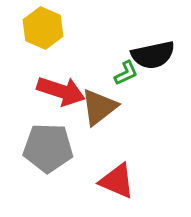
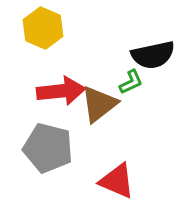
green L-shape: moved 5 px right, 9 px down
red arrow: rotated 24 degrees counterclockwise
brown triangle: moved 3 px up
gray pentagon: rotated 12 degrees clockwise
